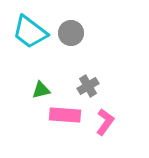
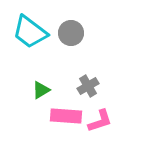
green triangle: rotated 18 degrees counterclockwise
pink rectangle: moved 1 px right, 1 px down
pink L-shape: moved 5 px left, 1 px up; rotated 36 degrees clockwise
